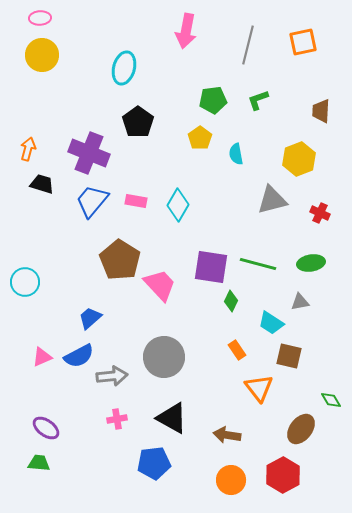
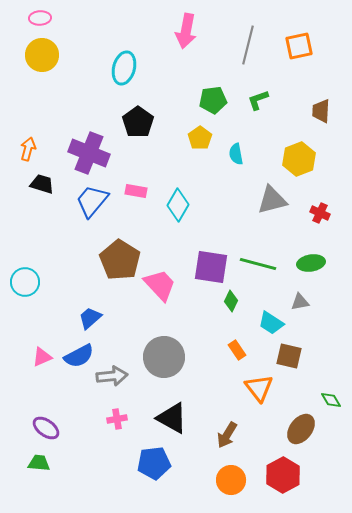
orange square at (303, 42): moved 4 px left, 4 px down
pink rectangle at (136, 201): moved 10 px up
brown arrow at (227, 435): rotated 68 degrees counterclockwise
